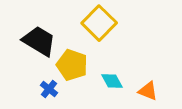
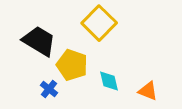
cyan diamond: moved 3 px left; rotated 15 degrees clockwise
